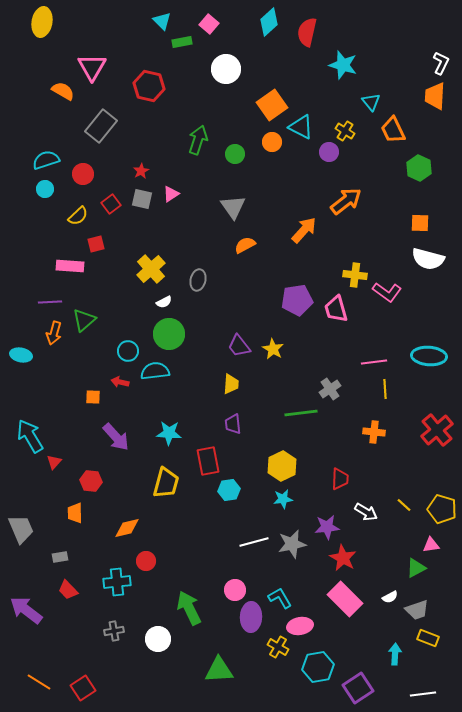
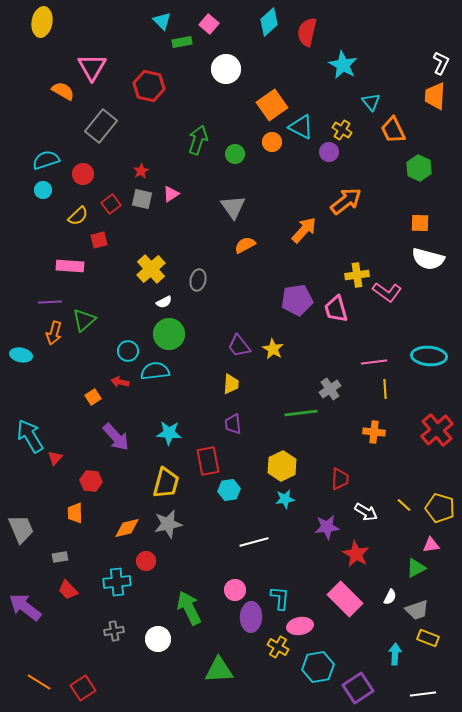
cyan star at (343, 65): rotated 12 degrees clockwise
yellow cross at (345, 131): moved 3 px left, 1 px up
cyan circle at (45, 189): moved 2 px left, 1 px down
red square at (96, 244): moved 3 px right, 4 px up
yellow cross at (355, 275): moved 2 px right; rotated 15 degrees counterclockwise
orange square at (93, 397): rotated 35 degrees counterclockwise
red triangle at (54, 462): moved 1 px right, 4 px up
cyan star at (283, 499): moved 2 px right
yellow pentagon at (442, 509): moved 2 px left, 1 px up
gray star at (292, 544): moved 124 px left, 20 px up
red star at (343, 558): moved 13 px right, 4 px up
white semicircle at (390, 597): rotated 35 degrees counterclockwise
cyan L-shape at (280, 598): rotated 35 degrees clockwise
purple arrow at (26, 610): moved 1 px left, 3 px up
